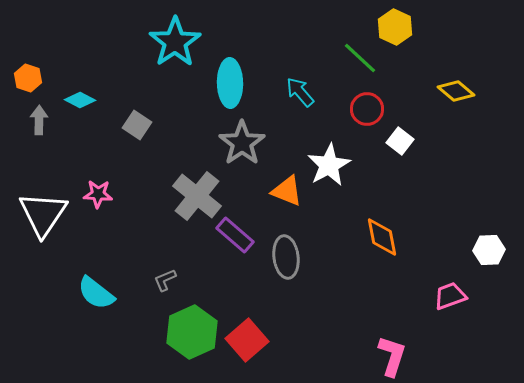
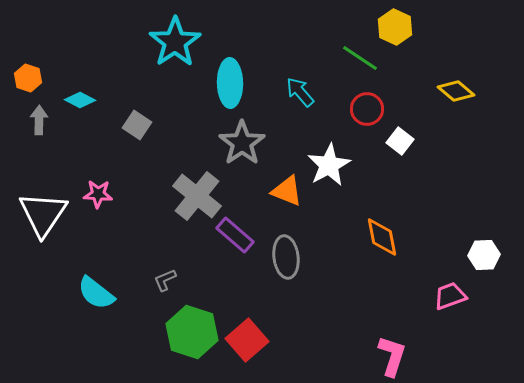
green line: rotated 9 degrees counterclockwise
white hexagon: moved 5 px left, 5 px down
green hexagon: rotated 18 degrees counterclockwise
